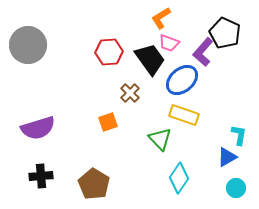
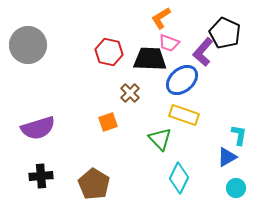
red hexagon: rotated 16 degrees clockwise
black trapezoid: rotated 52 degrees counterclockwise
cyan diamond: rotated 8 degrees counterclockwise
